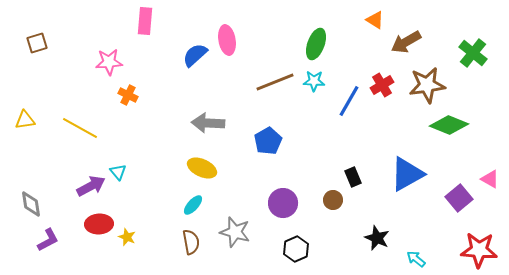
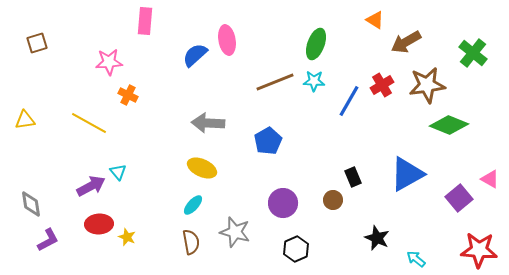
yellow line: moved 9 px right, 5 px up
